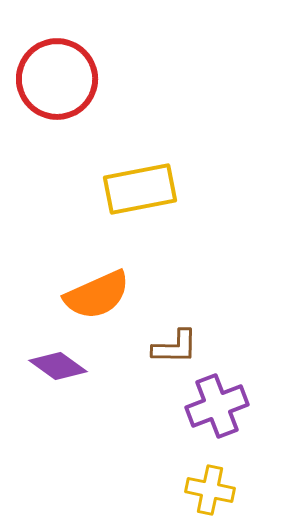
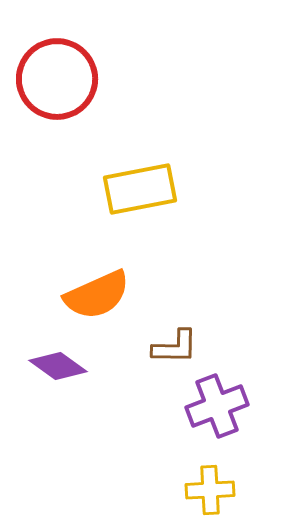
yellow cross: rotated 15 degrees counterclockwise
